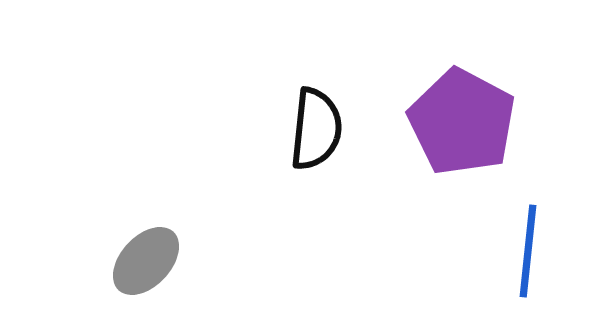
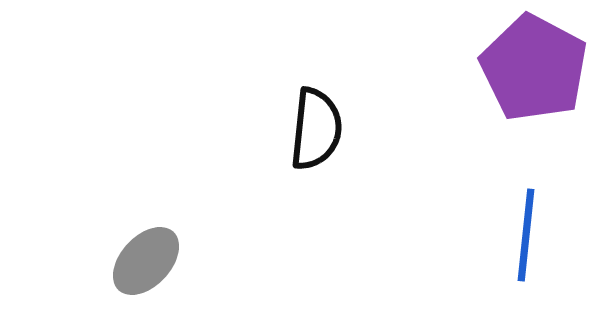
purple pentagon: moved 72 px right, 54 px up
blue line: moved 2 px left, 16 px up
